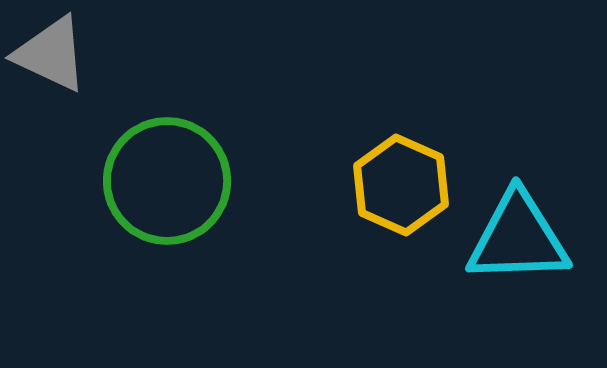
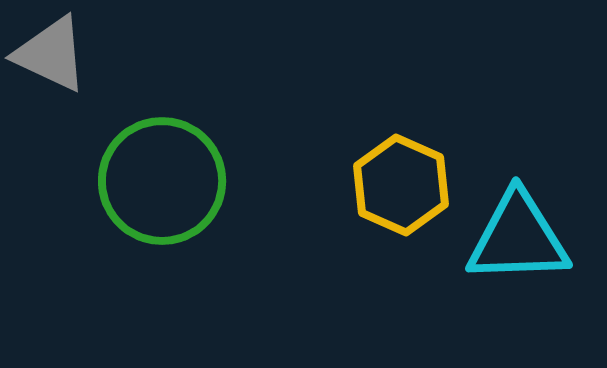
green circle: moved 5 px left
